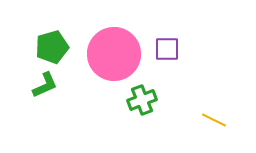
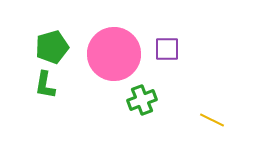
green L-shape: rotated 124 degrees clockwise
yellow line: moved 2 px left
